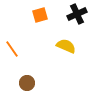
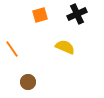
yellow semicircle: moved 1 px left, 1 px down
brown circle: moved 1 px right, 1 px up
